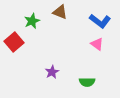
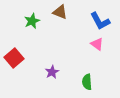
blue L-shape: rotated 25 degrees clockwise
red square: moved 16 px down
green semicircle: rotated 84 degrees clockwise
